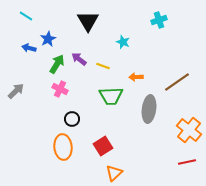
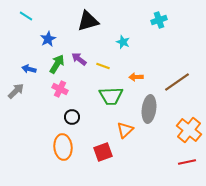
black triangle: rotated 45 degrees clockwise
blue arrow: moved 21 px down
black circle: moved 2 px up
red square: moved 6 px down; rotated 12 degrees clockwise
orange triangle: moved 11 px right, 43 px up
